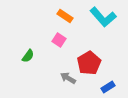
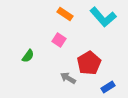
orange rectangle: moved 2 px up
